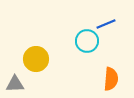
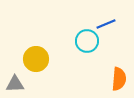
orange semicircle: moved 8 px right
